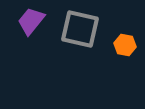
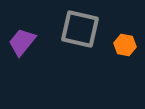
purple trapezoid: moved 9 px left, 21 px down
